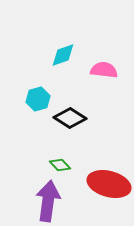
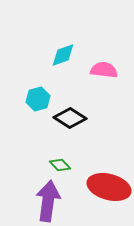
red ellipse: moved 3 px down
